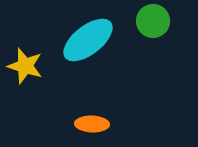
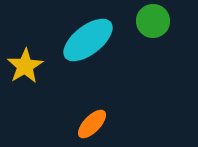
yellow star: rotated 24 degrees clockwise
orange ellipse: rotated 48 degrees counterclockwise
